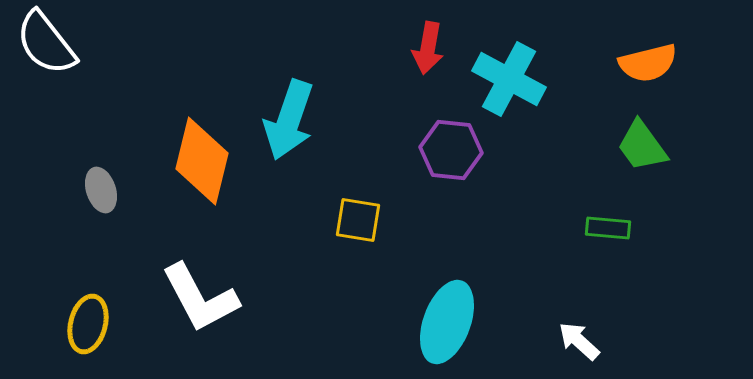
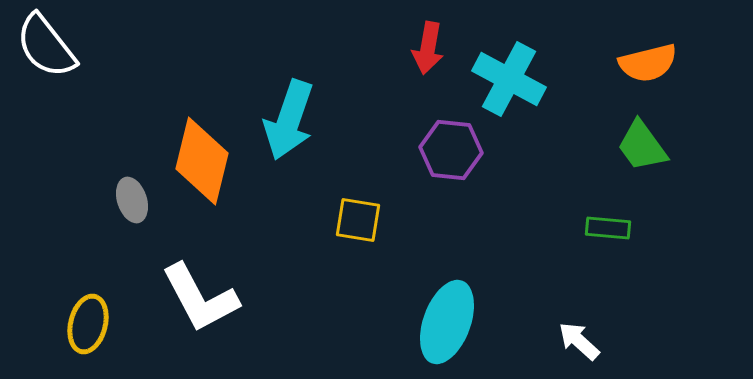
white semicircle: moved 3 px down
gray ellipse: moved 31 px right, 10 px down
